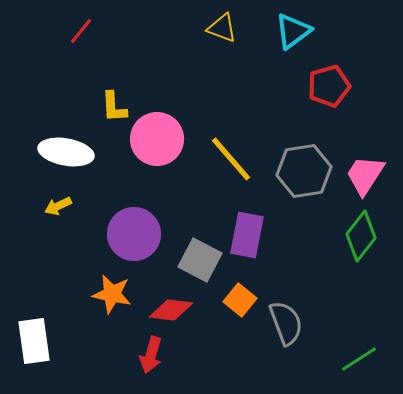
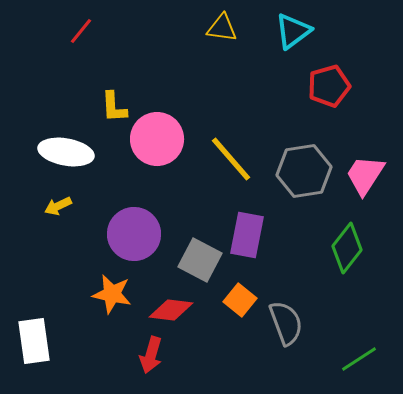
yellow triangle: rotated 12 degrees counterclockwise
green diamond: moved 14 px left, 12 px down
